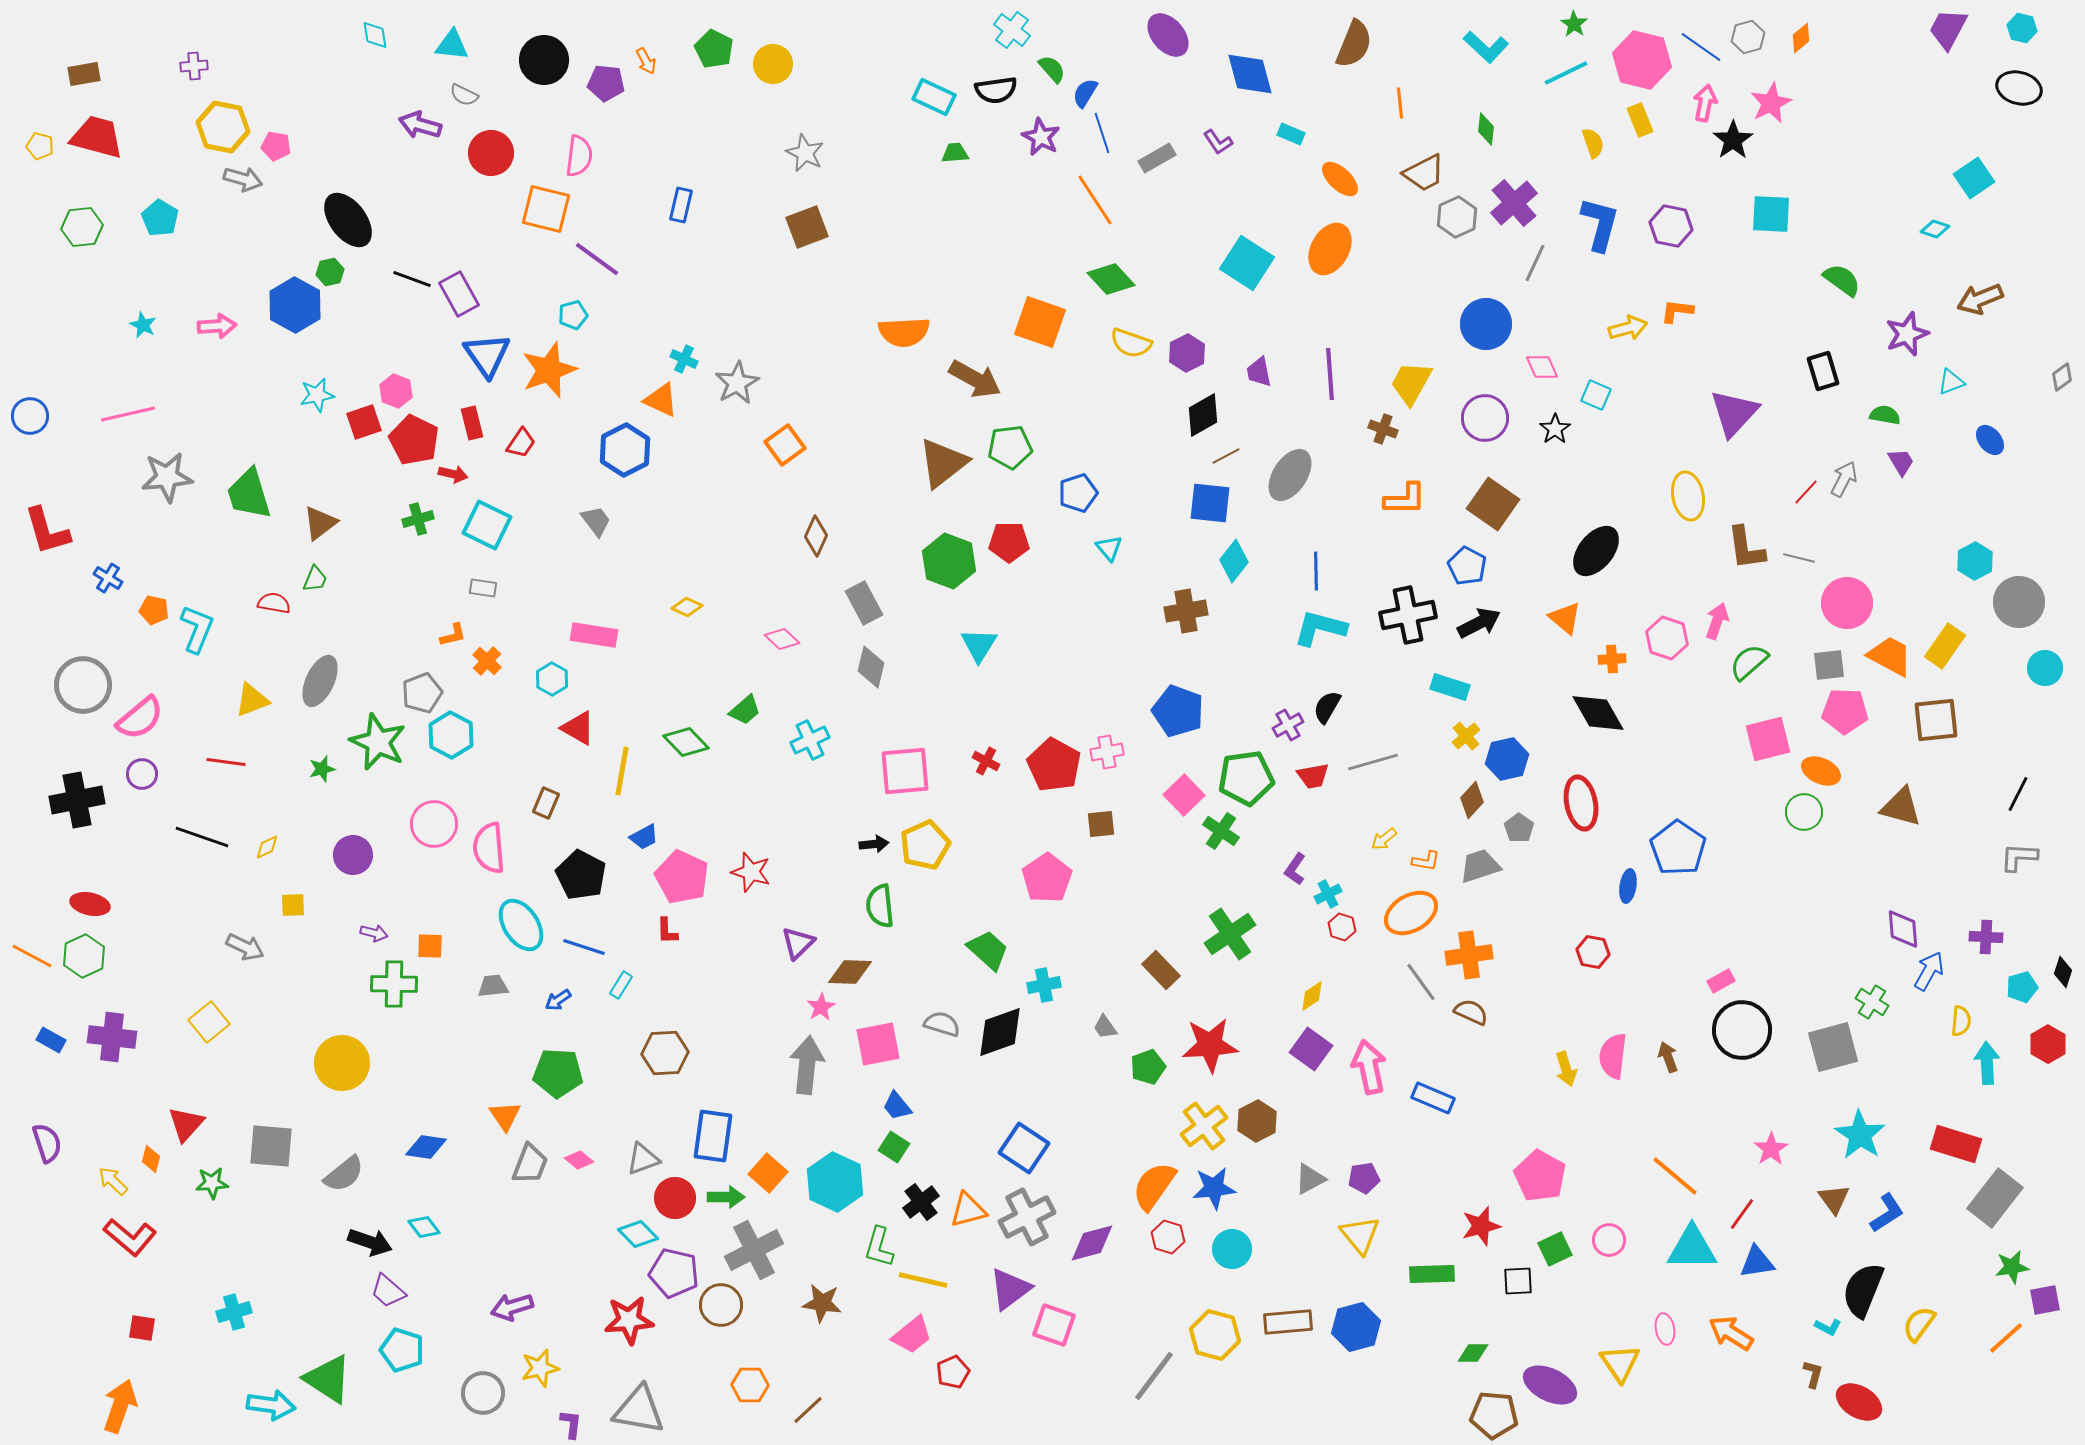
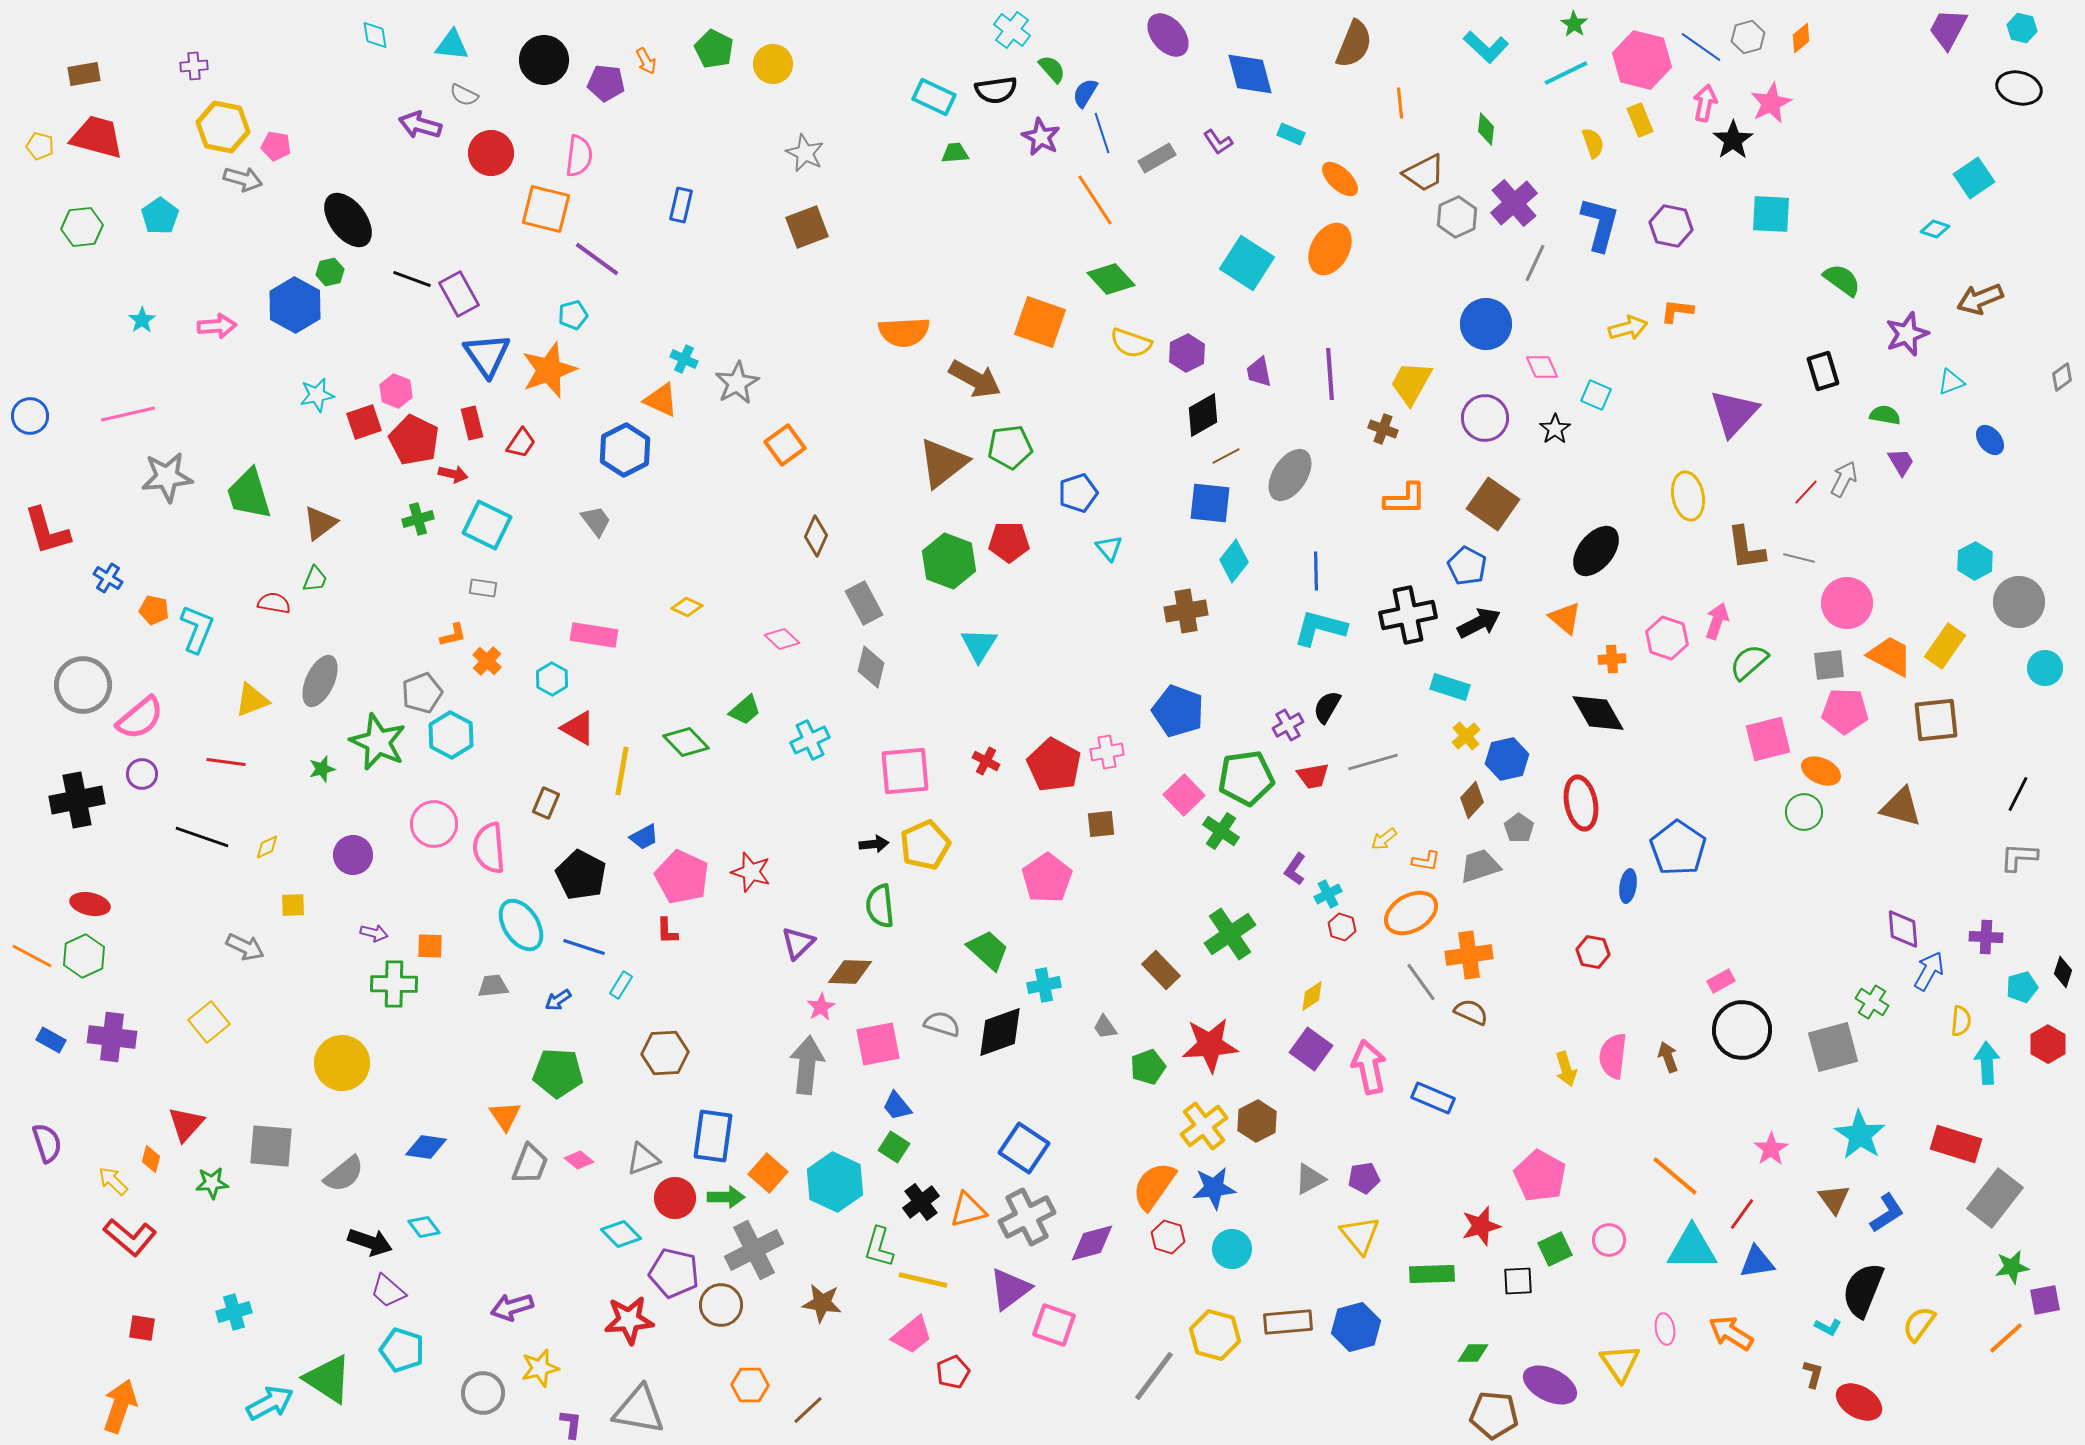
cyan pentagon at (160, 218): moved 2 px up; rotated 6 degrees clockwise
cyan star at (143, 325): moved 1 px left, 5 px up; rotated 12 degrees clockwise
cyan diamond at (638, 1234): moved 17 px left
cyan arrow at (271, 1405): moved 1 px left, 2 px up; rotated 36 degrees counterclockwise
